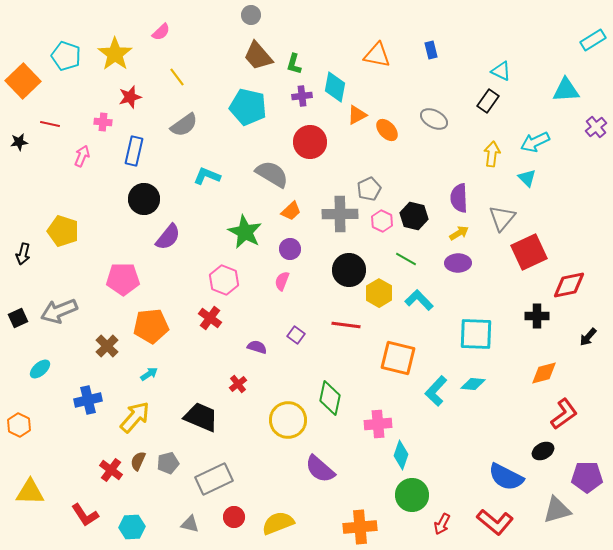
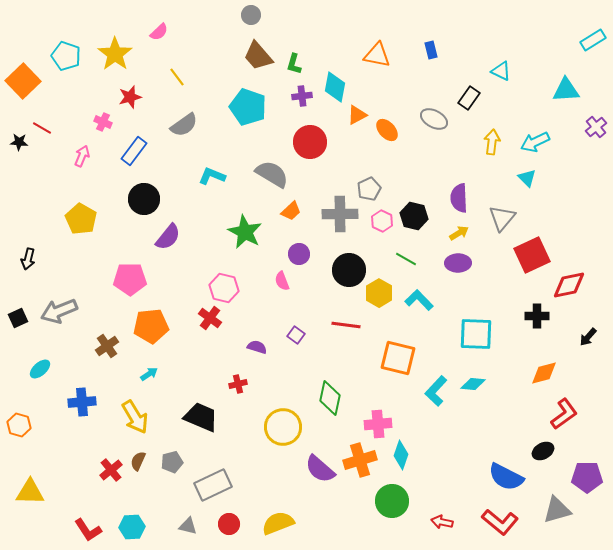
pink semicircle at (161, 32): moved 2 px left
black rectangle at (488, 101): moved 19 px left, 3 px up
cyan pentagon at (248, 107): rotated 6 degrees clockwise
pink cross at (103, 122): rotated 18 degrees clockwise
red line at (50, 124): moved 8 px left, 4 px down; rotated 18 degrees clockwise
black star at (19, 142): rotated 12 degrees clockwise
blue rectangle at (134, 151): rotated 24 degrees clockwise
yellow arrow at (492, 154): moved 12 px up
cyan L-shape at (207, 176): moved 5 px right
yellow pentagon at (63, 231): moved 18 px right, 12 px up; rotated 12 degrees clockwise
purple circle at (290, 249): moved 9 px right, 5 px down
red square at (529, 252): moved 3 px right, 3 px down
black arrow at (23, 254): moved 5 px right, 5 px down
pink pentagon at (123, 279): moved 7 px right
pink hexagon at (224, 280): moved 8 px down; rotated 8 degrees counterclockwise
pink semicircle at (282, 281): rotated 42 degrees counterclockwise
brown cross at (107, 346): rotated 10 degrees clockwise
red cross at (238, 384): rotated 24 degrees clockwise
blue cross at (88, 400): moved 6 px left, 2 px down; rotated 8 degrees clockwise
yellow arrow at (135, 417): rotated 108 degrees clockwise
yellow circle at (288, 420): moved 5 px left, 7 px down
orange hexagon at (19, 425): rotated 10 degrees counterclockwise
gray pentagon at (168, 463): moved 4 px right, 1 px up
red cross at (111, 470): rotated 15 degrees clockwise
gray rectangle at (214, 479): moved 1 px left, 6 px down
green circle at (412, 495): moved 20 px left, 6 px down
red L-shape at (85, 515): moved 3 px right, 15 px down
red circle at (234, 517): moved 5 px left, 7 px down
red L-shape at (495, 522): moved 5 px right
gray triangle at (190, 524): moved 2 px left, 2 px down
red arrow at (442, 524): moved 2 px up; rotated 75 degrees clockwise
orange cross at (360, 527): moved 67 px up; rotated 12 degrees counterclockwise
